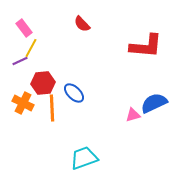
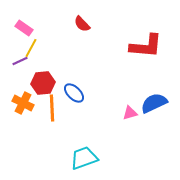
pink rectangle: rotated 18 degrees counterclockwise
pink triangle: moved 3 px left, 2 px up
